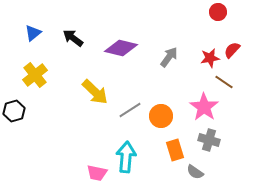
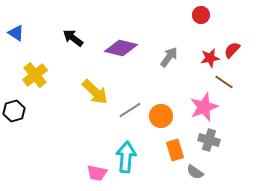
red circle: moved 17 px left, 3 px down
blue triangle: moved 17 px left; rotated 48 degrees counterclockwise
pink star: rotated 16 degrees clockwise
